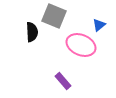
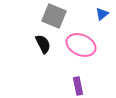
blue triangle: moved 3 px right, 11 px up
black semicircle: moved 11 px right, 12 px down; rotated 24 degrees counterclockwise
purple rectangle: moved 15 px right, 5 px down; rotated 30 degrees clockwise
